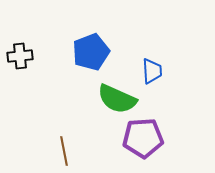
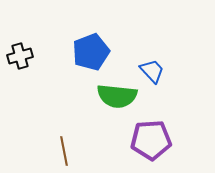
black cross: rotated 10 degrees counterclockwise
blue trapezoid: rotated 40 degrees counterclockwise
green semicircle: moved 3 px up; rotated 18 degrees counterclockwise
purple pentagon: moved 8 px right, 2 px down
